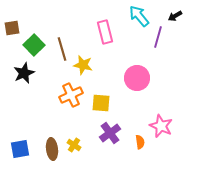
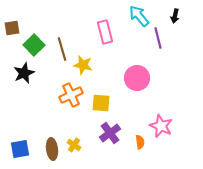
black arrow: rotated 48 degrees counterclockwise
purple line: moved 1 px down; rotated 30 degrees counterclockwise
